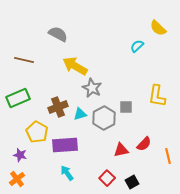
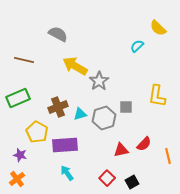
gray star: moved 7 px right, 7 px up; rotated 12 degrees clockwise
gray hexagon: rotated 10 degrees clockwise
